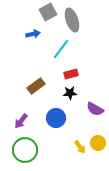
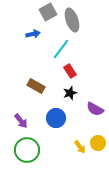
red rectangle: moved 1 px left, 3 px up; rotated 72 degrees clockwise
brown rectangle: rotated 66 degrees clockwise
black star: rotated 16 degrees counterclockwise
purple arrow: rotated 77 degrees counterclockwise
green circle: moved 2 px right
